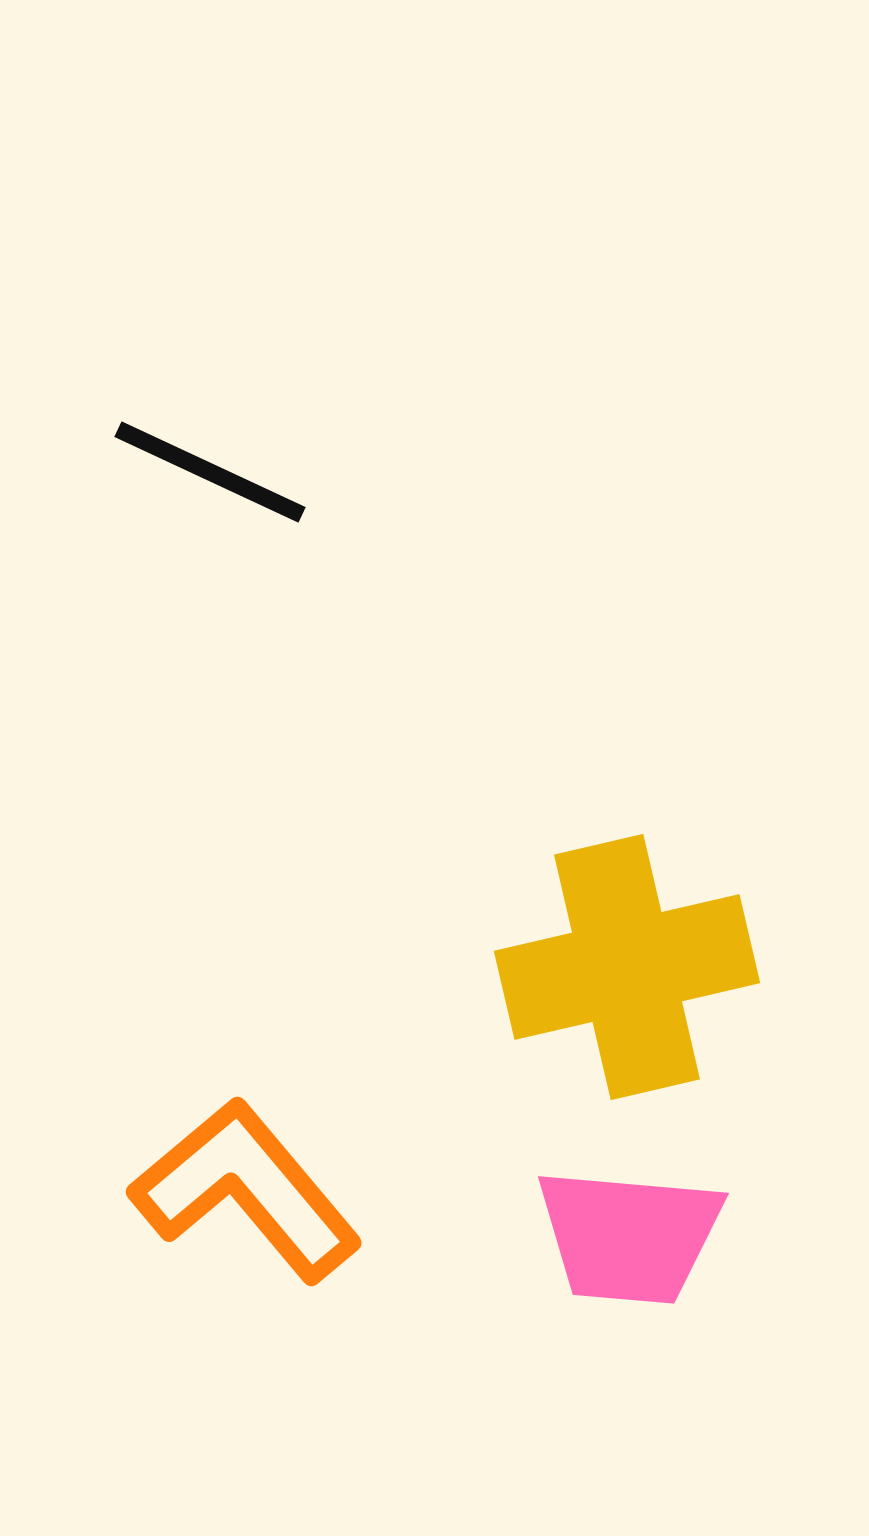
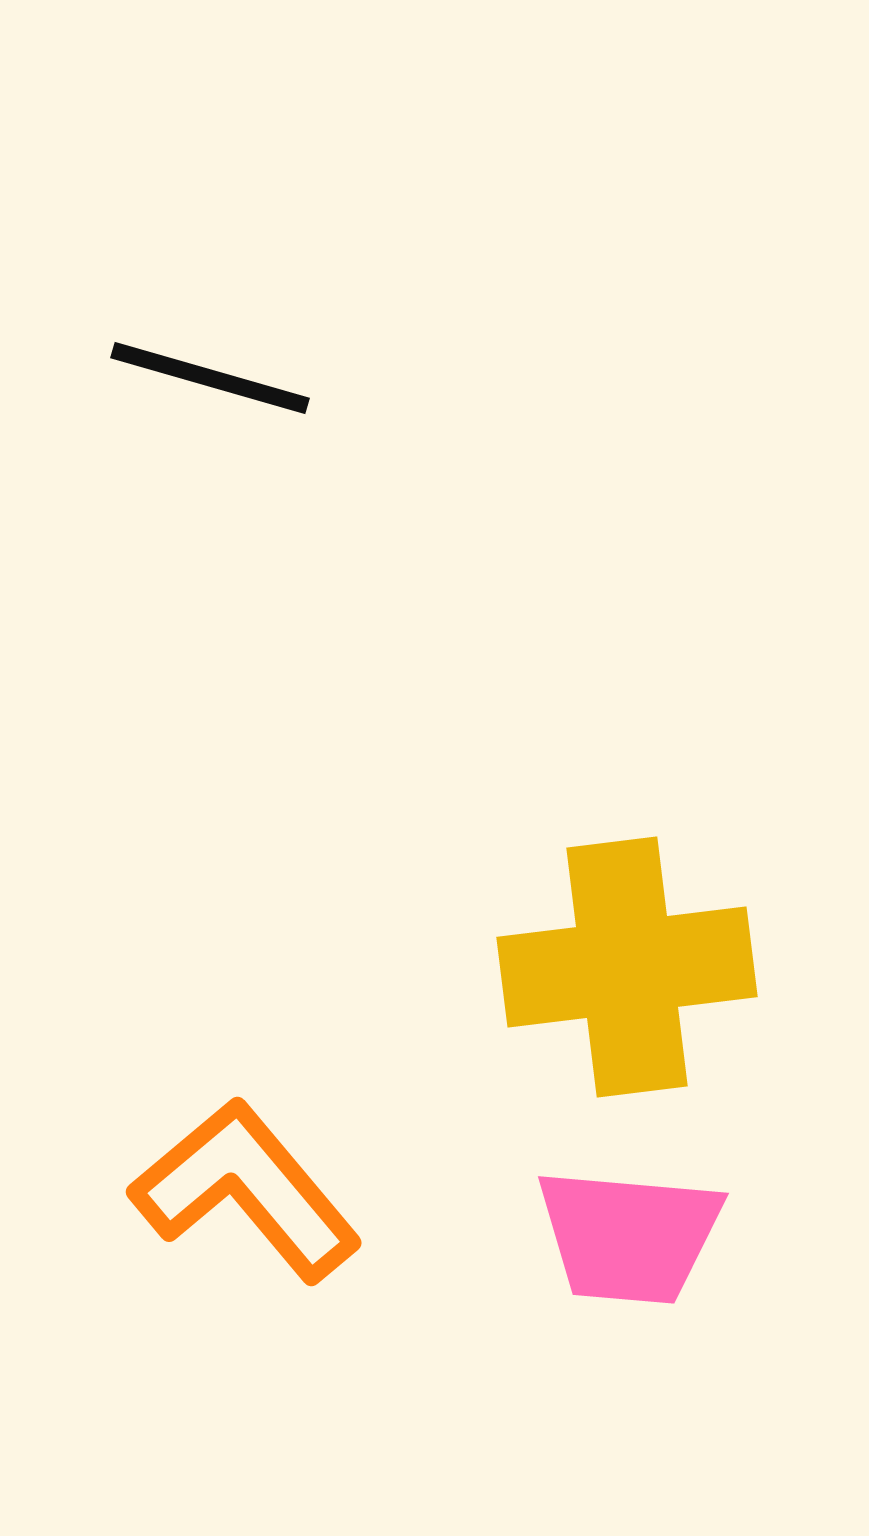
black line: moved 94 px up; rotated 9 degrees counterclockwise
yellow cross: rotated 6 degrees clockwise
